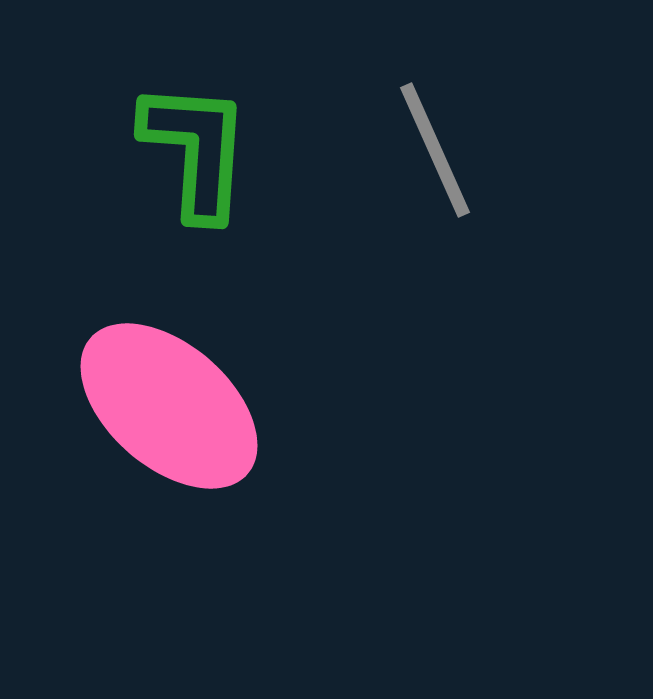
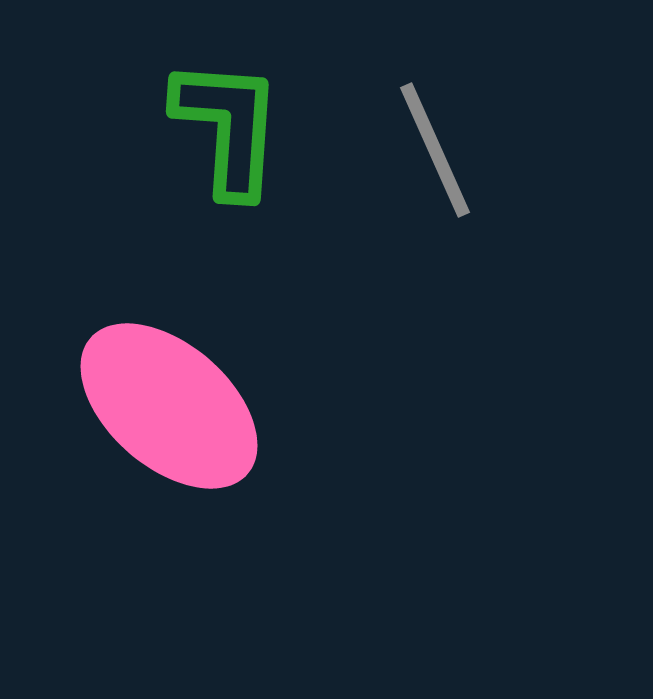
green L-shape: moved 32 px right, 23 px up
